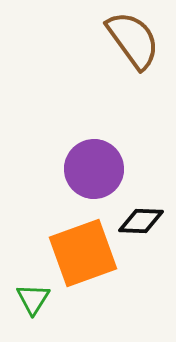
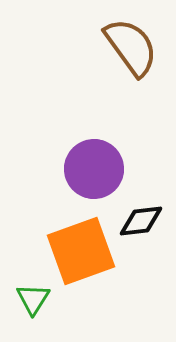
brown semicircle: moved 2 px left, 7 px down
black diamond: rotated 9 degrees counterclockwise
orange square: moved 2 px left, 2 px up
